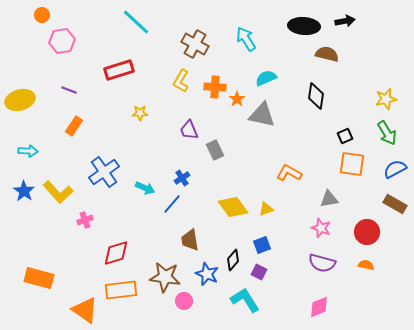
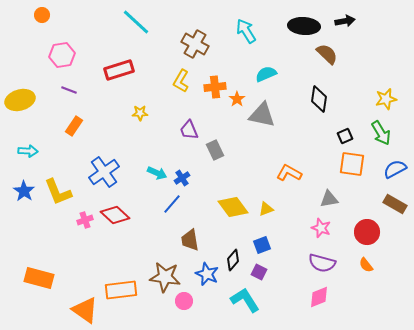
cyan arrow at (246, 39): moved 8 px up
pink hexagon at (62, 41): moved 14 px down
brown semicircle at (327, 54): rotated 30 degrees clockwise
cyan semicircle at (266, 78): moved 4 px up
orange cross at (215, 87): rotated 10 degrees counterclockwise
black diamond at (316, 96): moved 3 px right, 3 px down
green arrow at (387, 133): moved 6 px left
cyan arrow at (145, 188): moved 12 px right, 15 px up
yellow L-shape at (58, 192): rotated 20 degrees clockwise
red diamond at (116, 253): moved 1 px left, 38 px up; rotated 60 degrees clockwise
orange semicircle at (366, 265): rotated 140 degrees counterclockwise
pink diamond at (319, 307): moved 10 px up
